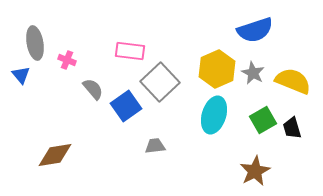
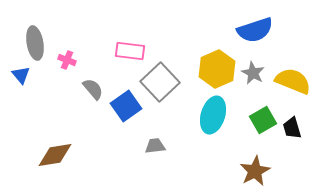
cyan ellipse: moved 1 px left
